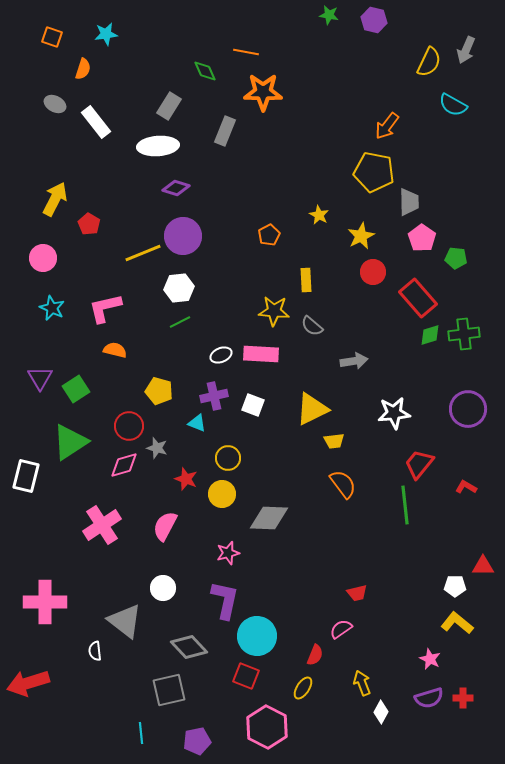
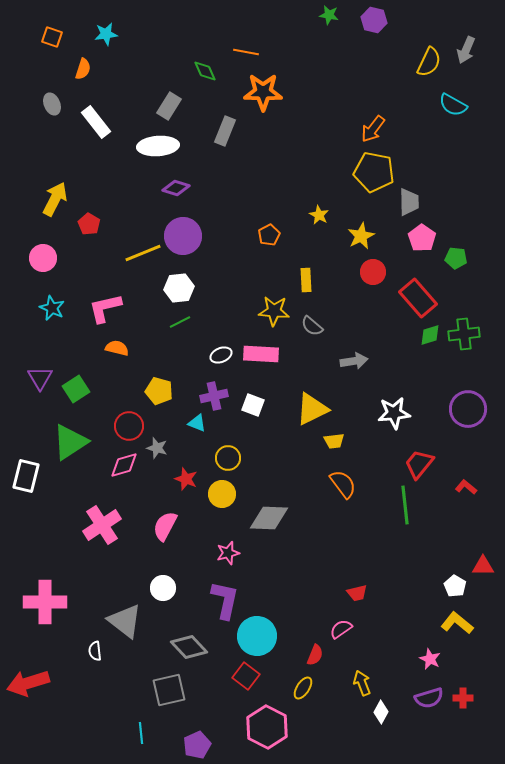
gray ellipse at (55, 104): moved 3 px left; rotated 40 degrees clockwise
orange arrow at (387, 126): moved 14 px left, 3 px down
orange semicircle at (115, 350): moved 2 px right, 2 px up
red L-shape at (466, 487): rotated 10 degrees clockwise
white pentagon at (455, 586): rotated 30 degrees clockwise
red square at (246, 676): rotated 16 degrees clockwise
purple pentagon at (197, 741): moved 4 px down; rotated 12 degrees counterclockwise
